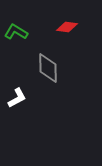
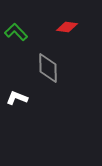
green L-shape: rotated 15 degrees clockwise
white L-shape: rotated 130 degrees counterclockwise
